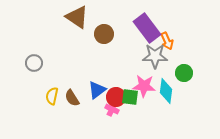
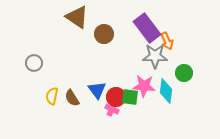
blue triangle: rotated 30 degrees counterclockwise
